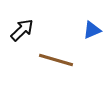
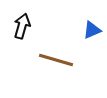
black arrow: moved 4 px up; rotated 30 degrees counterclockwise
